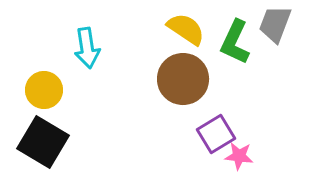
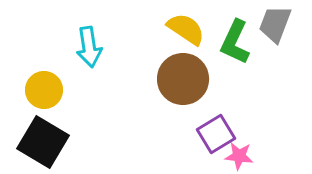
cyan arrow: moved 2 px right, 1 px up
